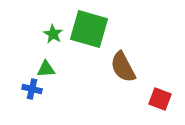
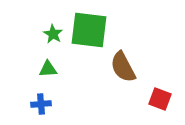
green square: moved 1 px down; rotated 9 degrees counterclockwise
green triangle: moved 2 px right
blue cross: moved 9 px right, 15 px down; rotated 18 degrees counterclockwise
